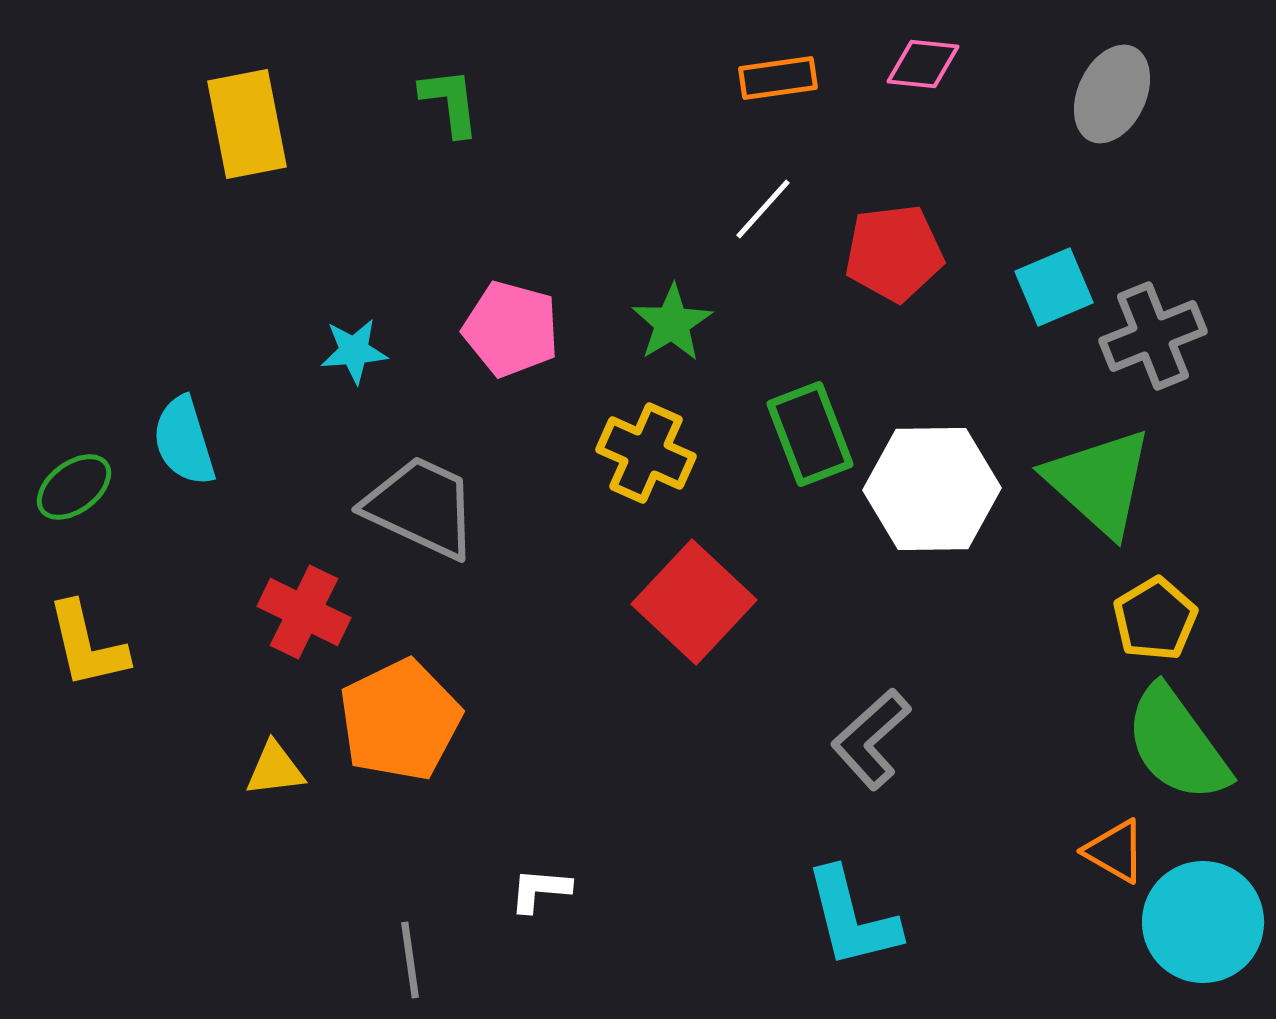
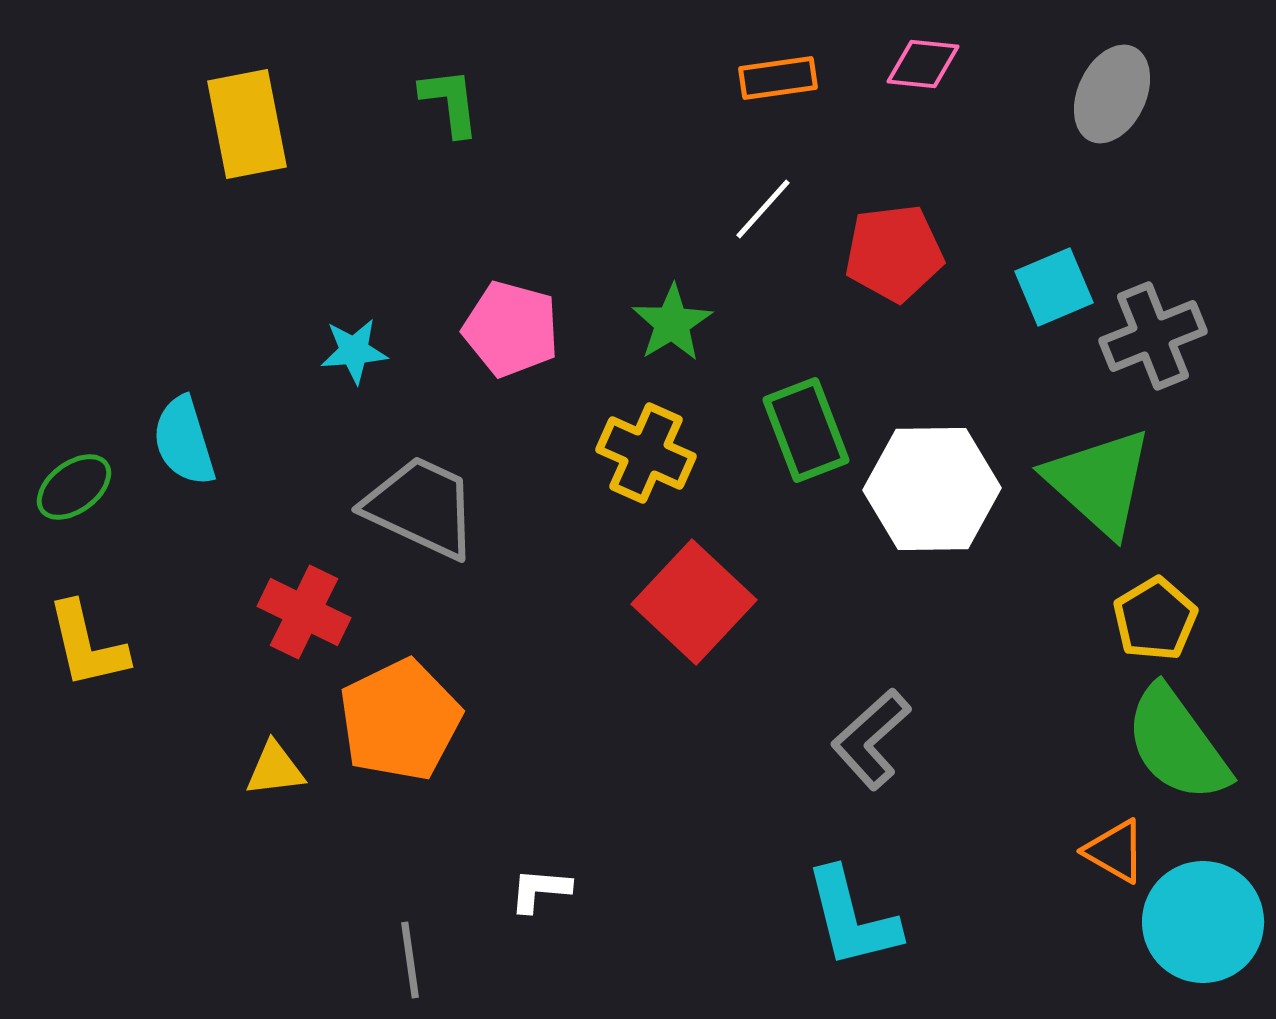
green rectangle: moved 4 px left, 4 px up
